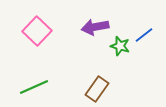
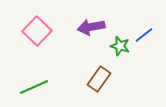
purple arrow: moved 4 px left
brown rectangle: moved 2 px right, 10 px up
